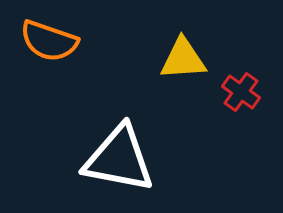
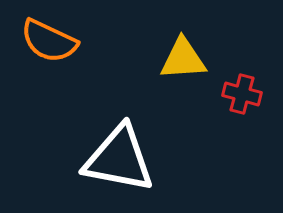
orange semicircle: rotated 6 degrees clockwise
red cross: moved 1 px right, 2 px down; rotated 21 degrees counterclockwise
